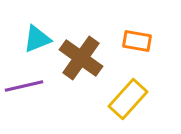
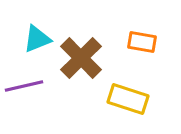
orange rectangle: moved 5 px right, 1 px down
brown cross: rotated 9 degrees clockwise
yellow rectangle: rotated 66 degrees clockwise
